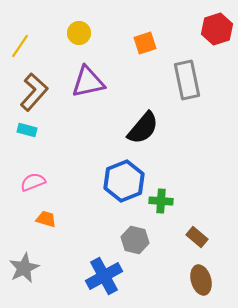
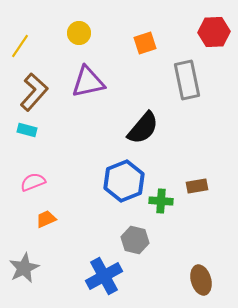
red hexagon: moved 3 px left, 3 px down; rotated 16 degrees clockwise
orange trapezoid: rotated 40 degrees counterclockwise
brown rectangle: moved 51 px up; rotated 50 degrees counterclockwise
